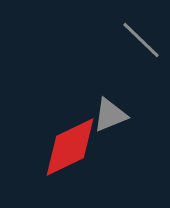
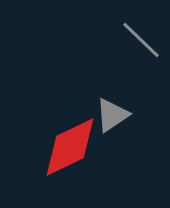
gray triangle: moved 2 px right; rotated 12 degrees counterclockwise
